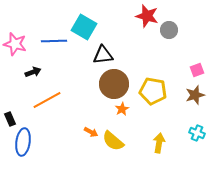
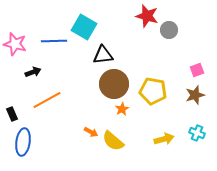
black rectangle: moved 2 px right, 5 px up
yellow arrow: moved 5 px right, 4 px up; rotated 66 degrees clockwise
